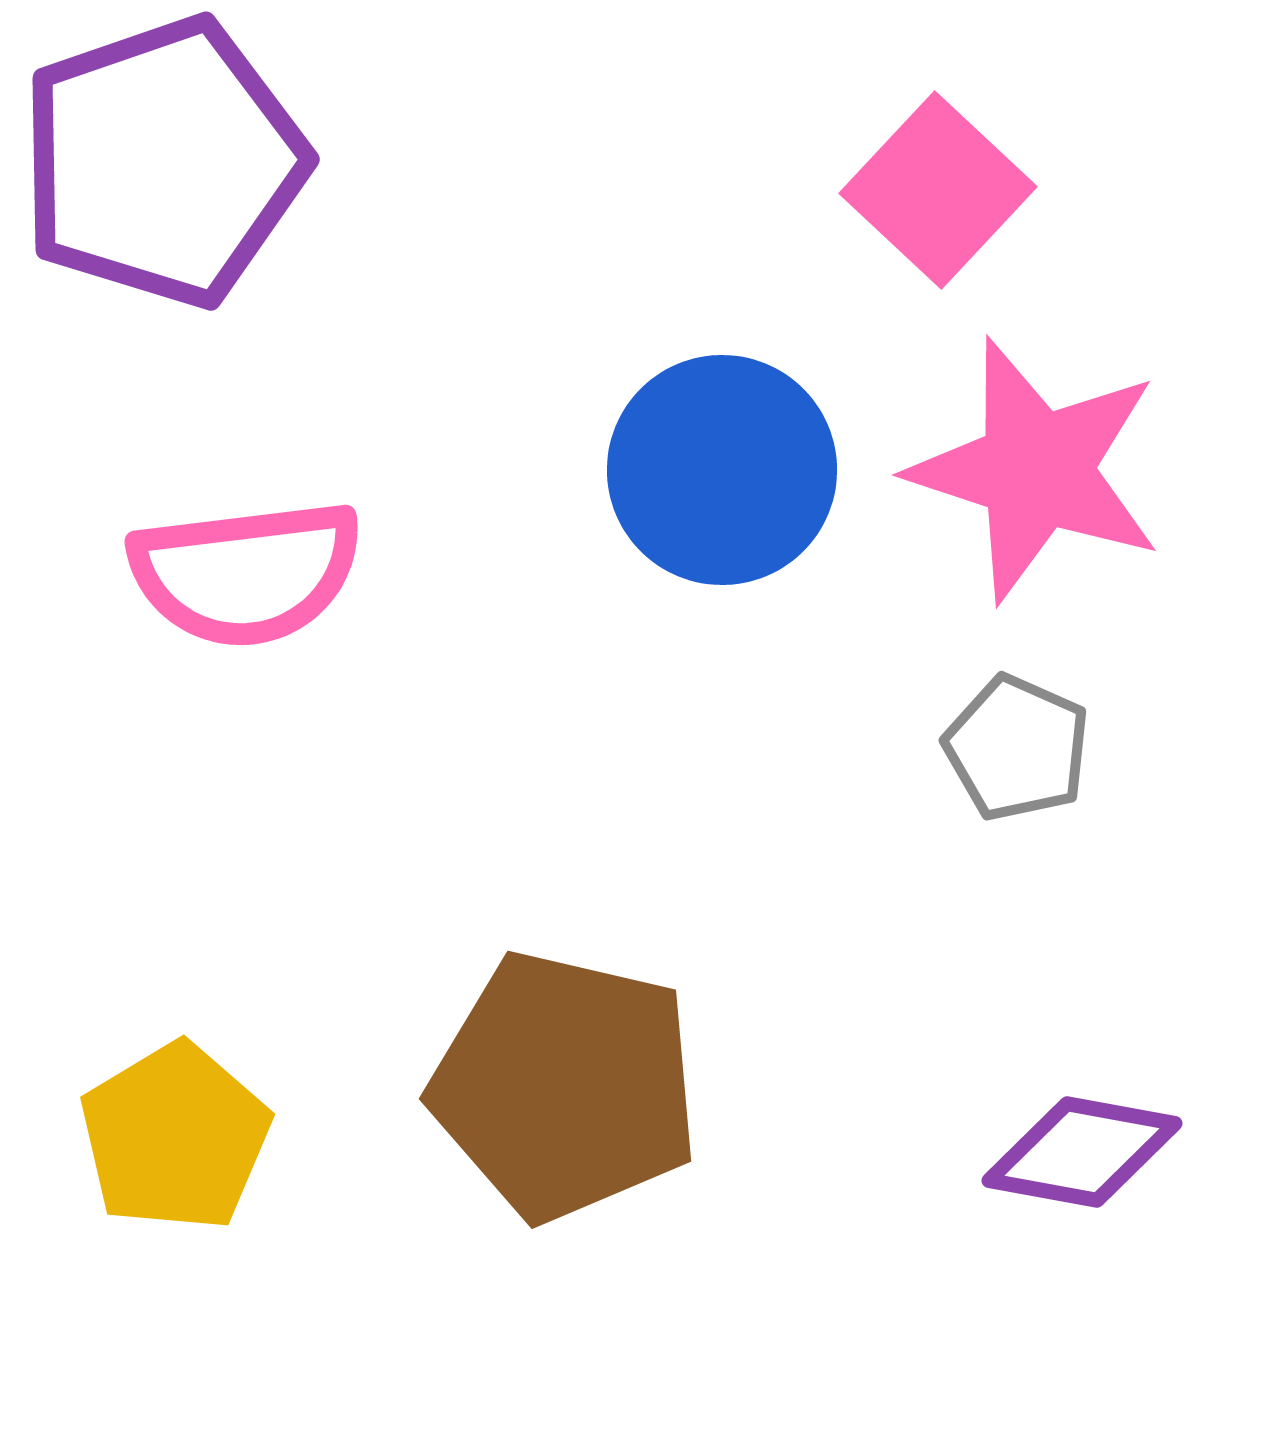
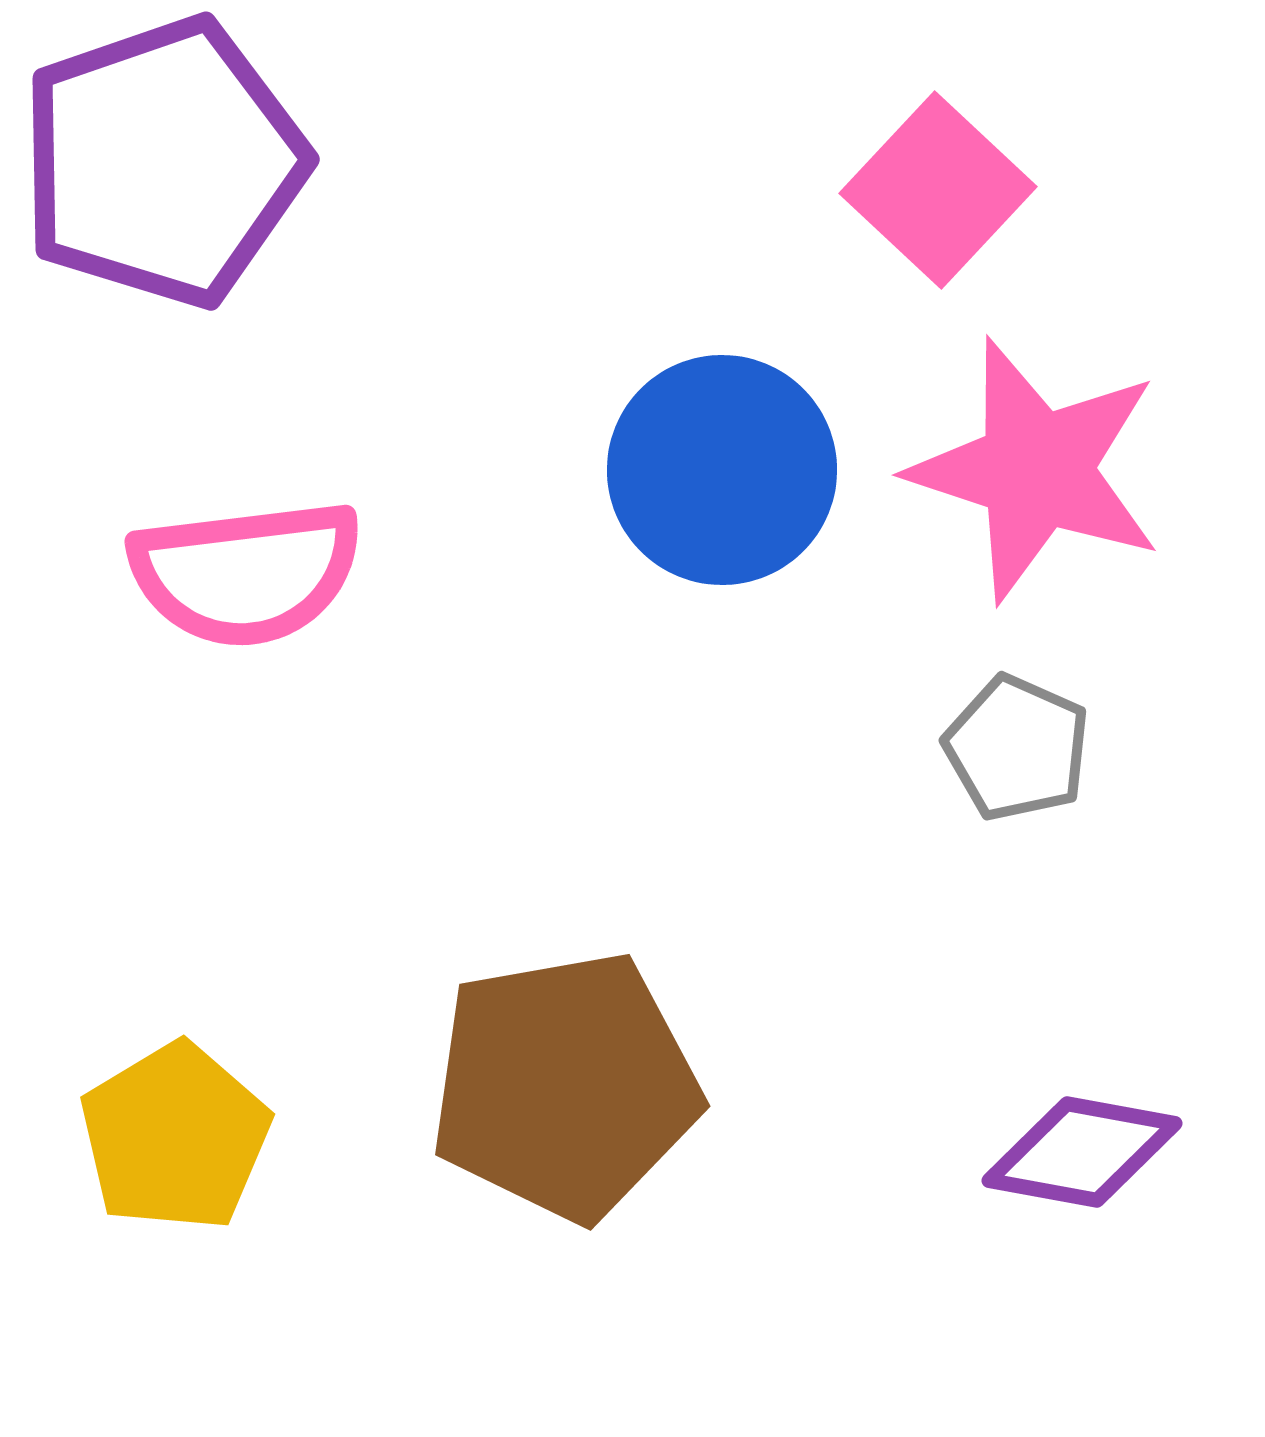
brown pentagon: rotated 23 degrees counterclockwise
